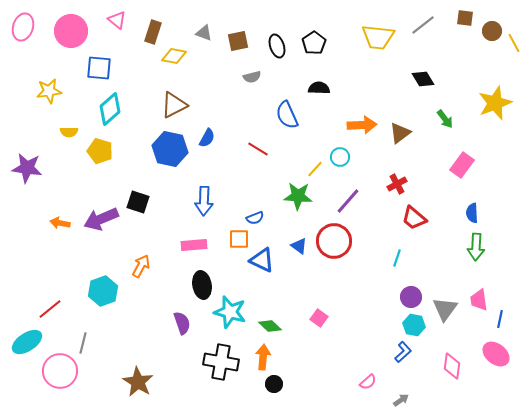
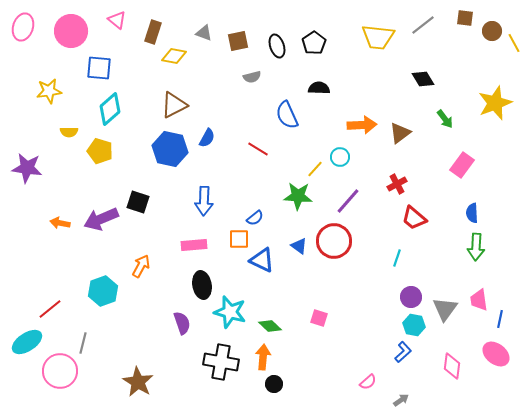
blue semicircle at (255, 218): rotated 18 degrees counterclockwise
pink square at (319, 318): rotated 18 degrees counterclockwise
